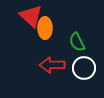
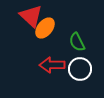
orange ellipse: rotated 40 degrees clockwise
white circle: moved 4 px left, 1 px down
